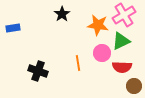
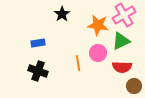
blue rectangle: moved 25 px right, 15 px down
pink circle: moved 4 px left
